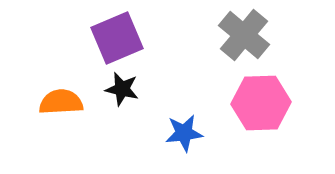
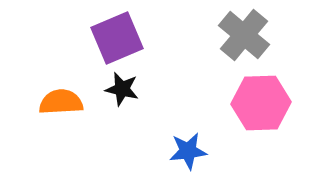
blue star: moved 4 px right, 18 px down
